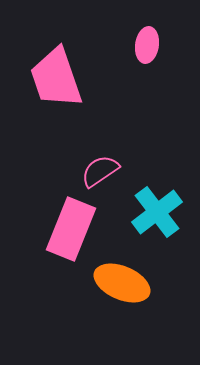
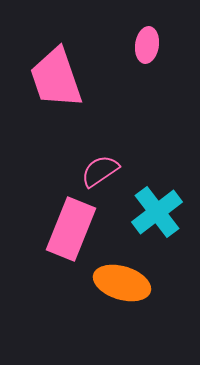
orange ellipse: rotated 6 degrees counterclockwise
